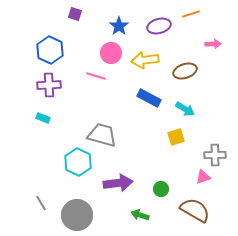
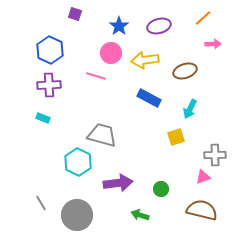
orange line: moved 12 px right, 4 px down; rotated 24 degrees counterclockwise
cyan arrow: moved 5 px right; rotated 84 degrees clockwise
brown semicircle: moved 7 px right; rotated 16 degrees counterclockwise
